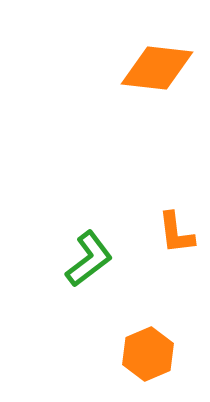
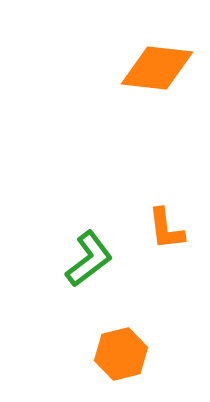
orange L-shape: moved 10 px left, 4 px up
orange hexagon: moved 27 px left; rotated 9 degrees clockwise
